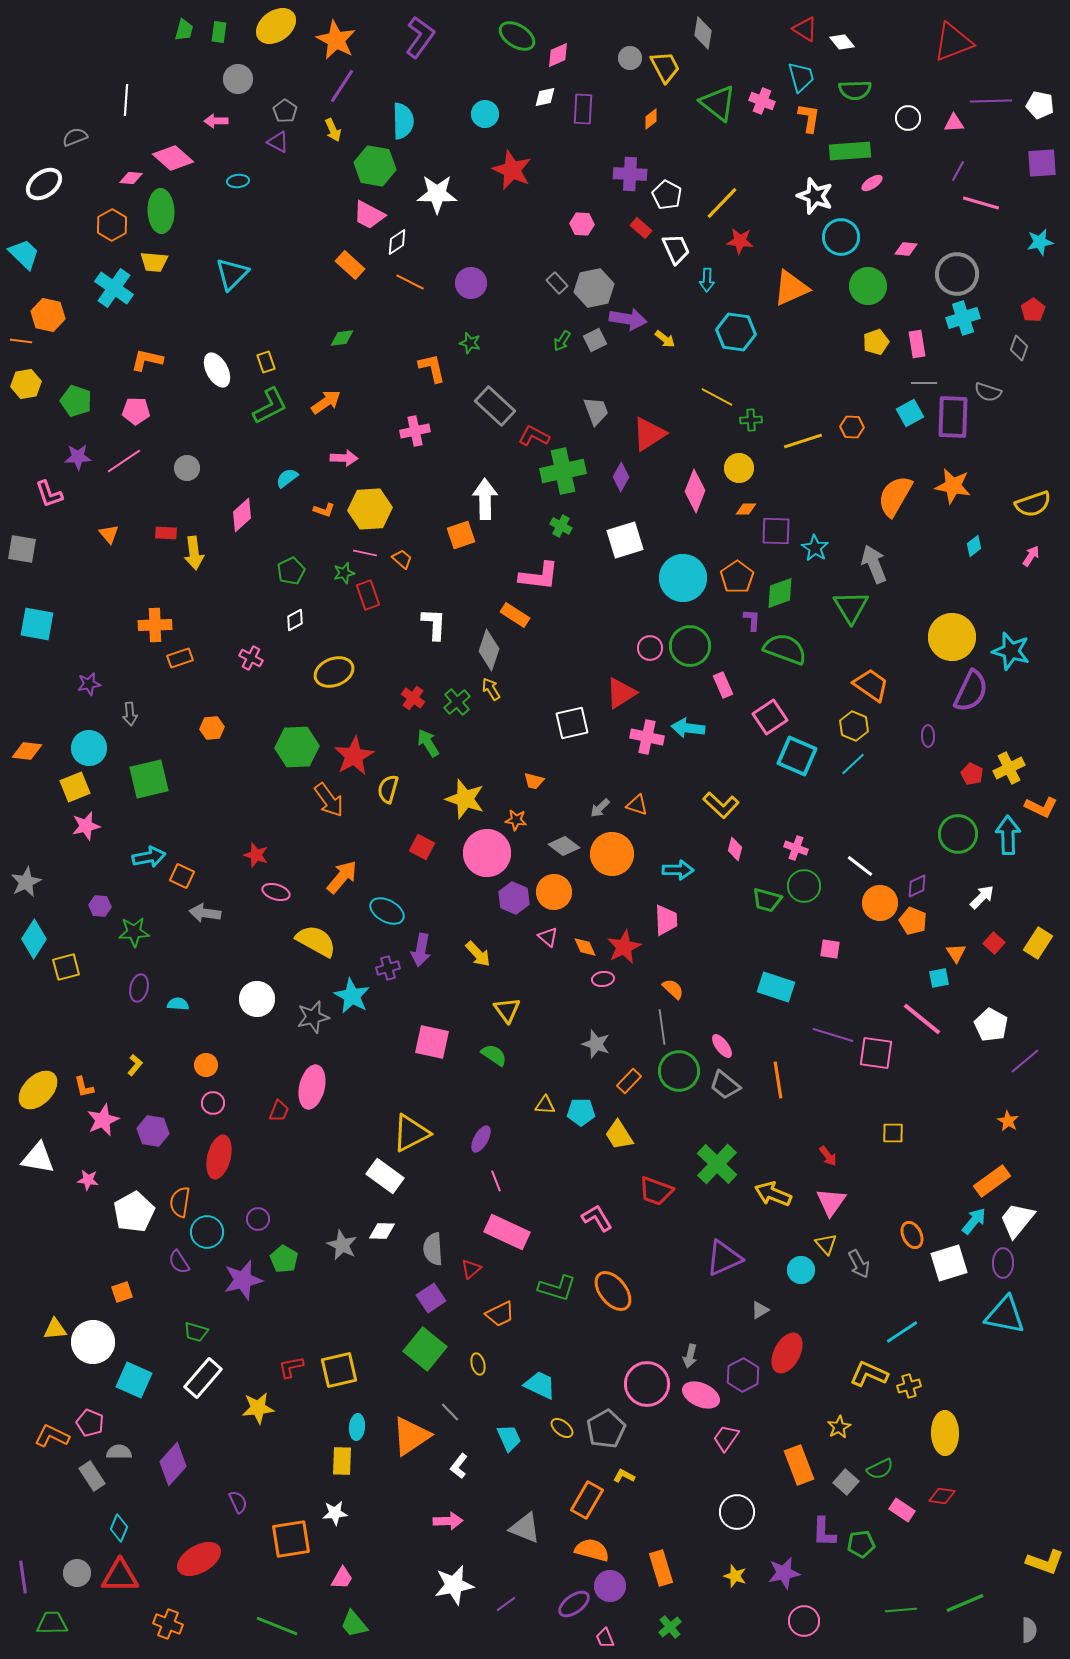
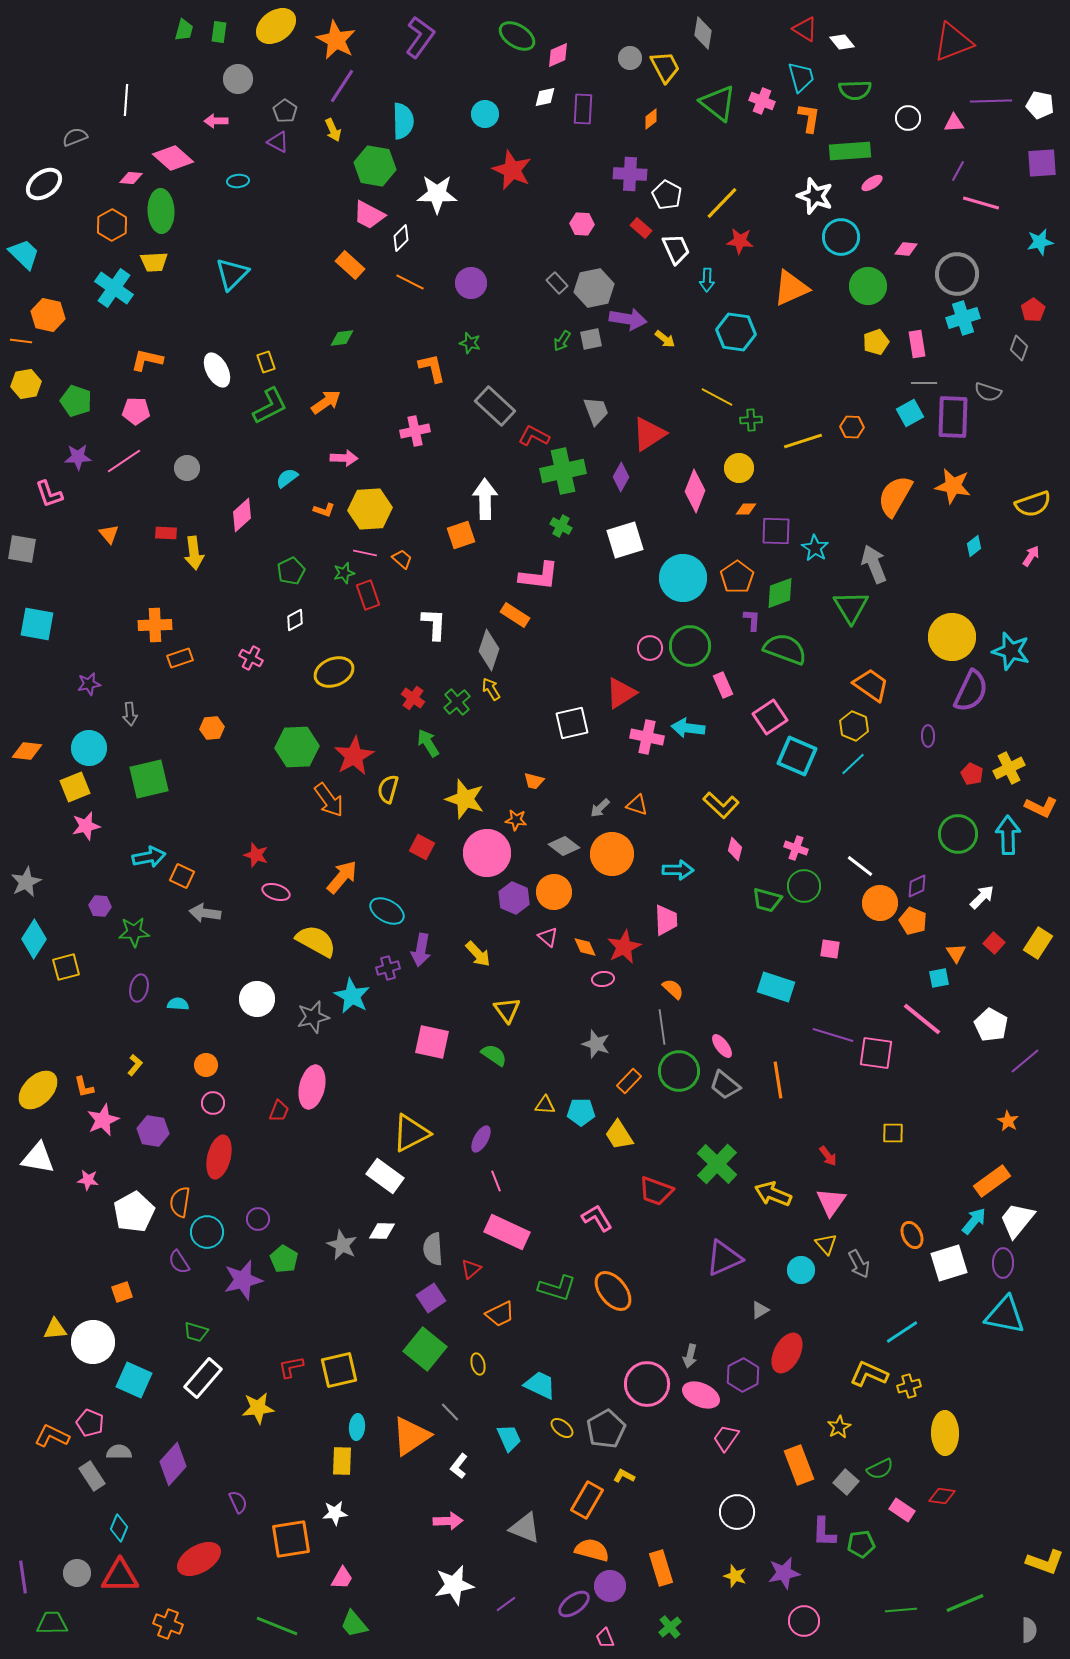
white diamond at (397, 242): moved 4 px right, 4 px up; rotated 12 degrees counterclockwise
yellow trapezoid at (154, 262): rotated 8 degrees counterclockwise
gray square at (595, 340): moved 4 px left, 1 px up; rotated 15 degrees clockwise
